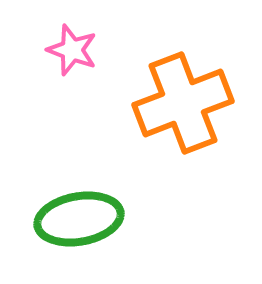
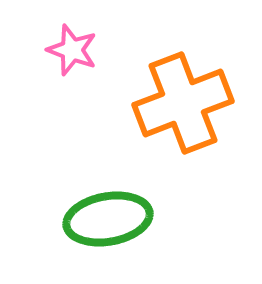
green ellipse: moved 29 px right
